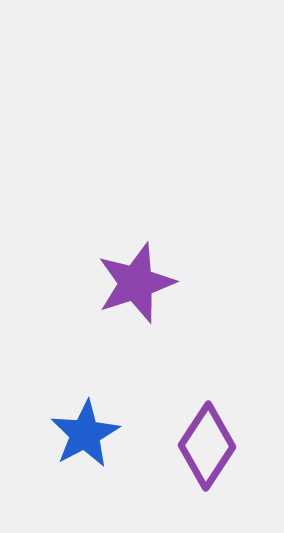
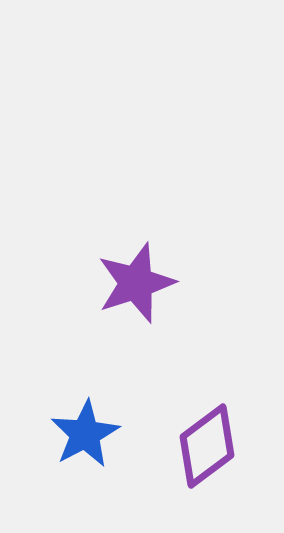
purple diamond: rotated 20 degrees clockwise
